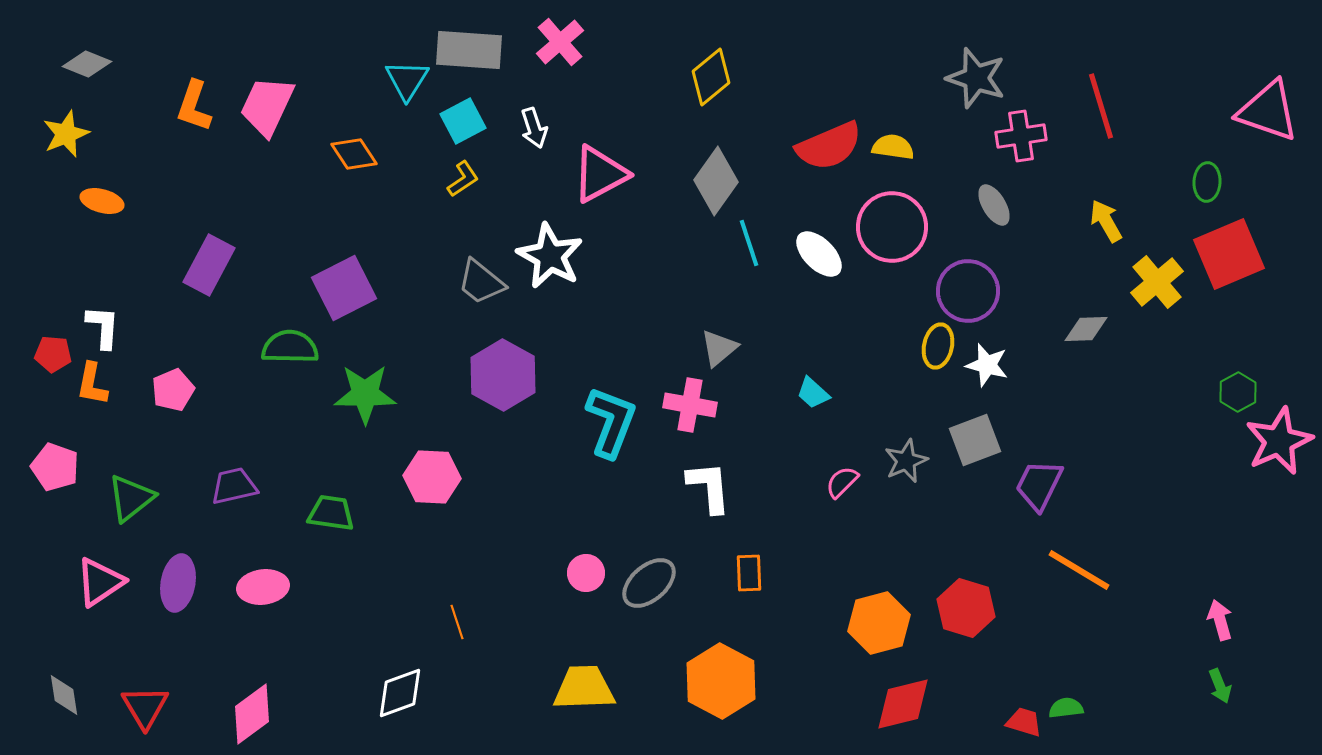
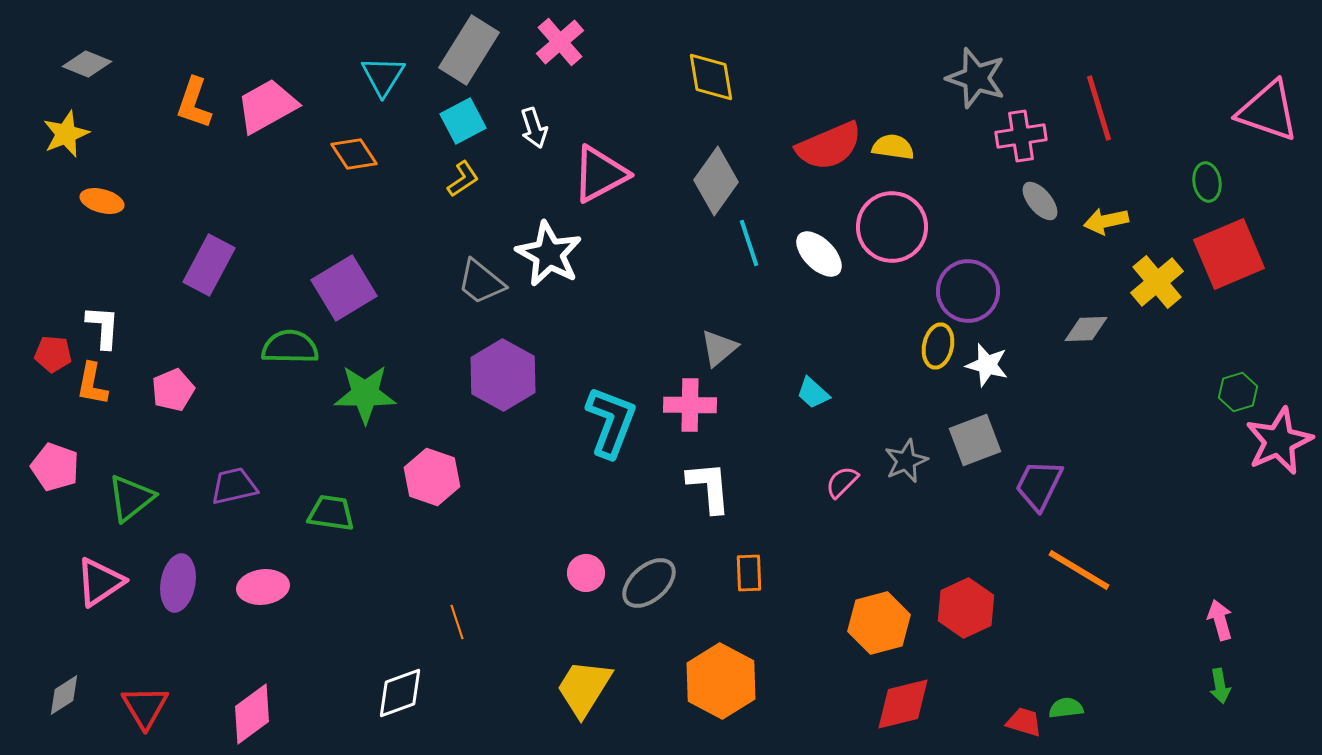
gray rectangle at (469, 50): rotated 62 degrees counterclockwise
yellow diamond at (711, 77): rotated 60 degrees counterclockwise
cyan triangle at (407, 80): moved 24 px left, 4 px up
orange L-shape at (194, 106): moved 3 px up
pink trapezoid at (267, 106): rotated 36 degrees clockwise
red line at (1101, 106): moved 2 px left, 2 px down
green ellipse at (1207, 182): rotated 12 degrees counterclockwise
gray ellipse at (994, 205): moved 46 px right, 4 px up; rotated 9 degrees counterclockwise
yellow arrow at (1106, 221): rotated 72 degrees counterclockwise
white star at (550, 256): moved 1 px left, 2 px up
purple square at (344, 288): rotated 4 degrees counterclockwise
green hexagon at (1238, 392): rotated 12 degrees clockwise
pink cross at (690, 405): rotated 9 degrees counterclockwise
pink hexagon at (432, 477): rotated 16 degrees clockwise
red hexagon at (966, 608): rotated 18 degrees clockwise
green arrow at (1220, 686): rotated 12 degrees clockwise
yellow trapezoid at (584, 688): rotated 56 degrees counterclockwise
gray diamond at (64, 695): rotated 66 degrees clockwise
